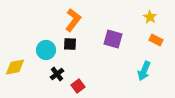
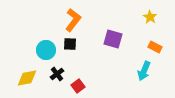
orange rectangle: moved 1 px left, 7 px down
yellow diamond: moved 12 px right, 11 px down
